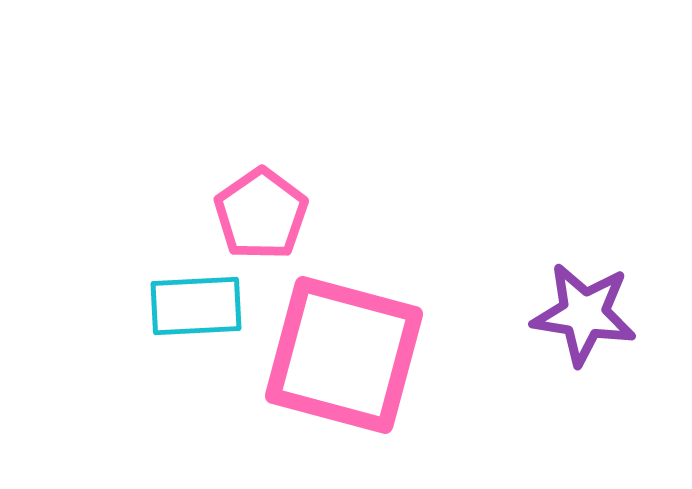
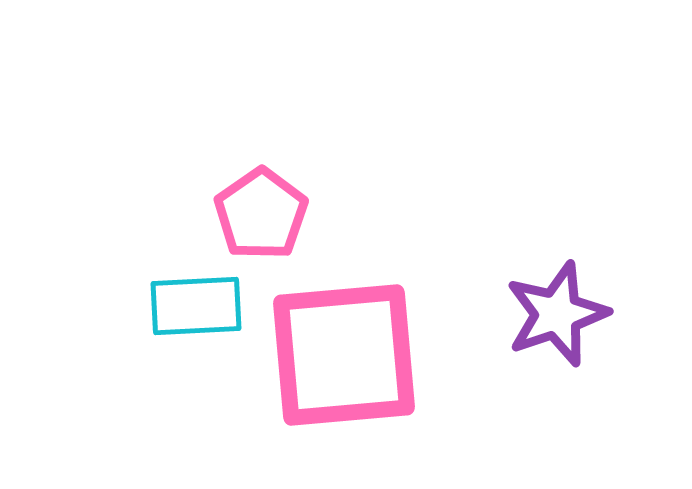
purple star: moved 27 px left; rotated 28 degrees counterclockwise
pink square: rotated 20 degrees counterclockwise
